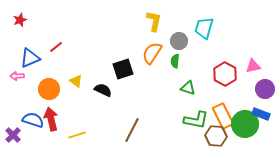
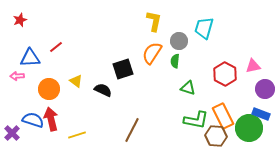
blue triangle: rotated 20 degrees clockwise
green circle: moved 4 px right, 4 px down
purple cross: moved 1 px left, 2 px up
